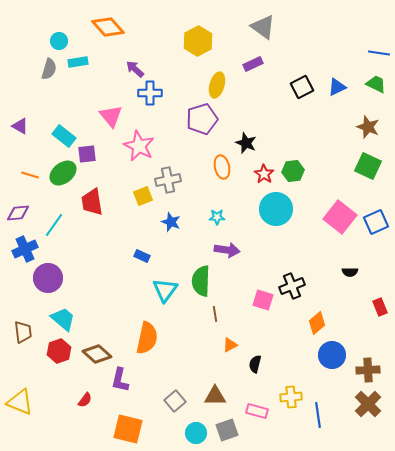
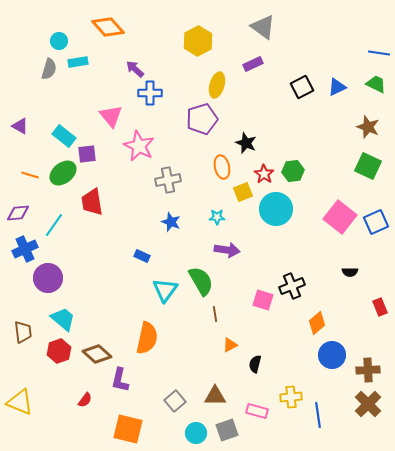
yellow square at (143, 196): moved 100 px right, 4 px up
green semicircle at (201, 281): rotated 148 degrees clockwise
